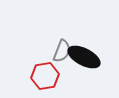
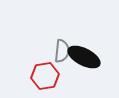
gray semicircle: rotated 15 degrees counterclockwise
